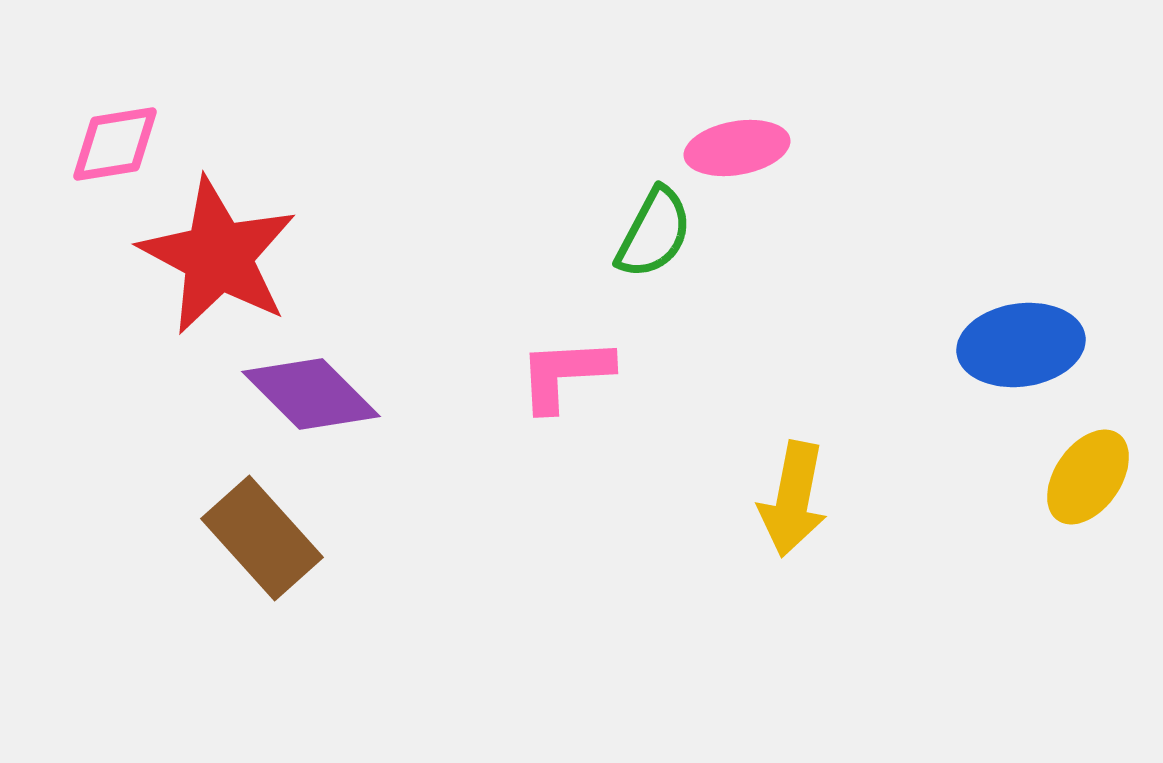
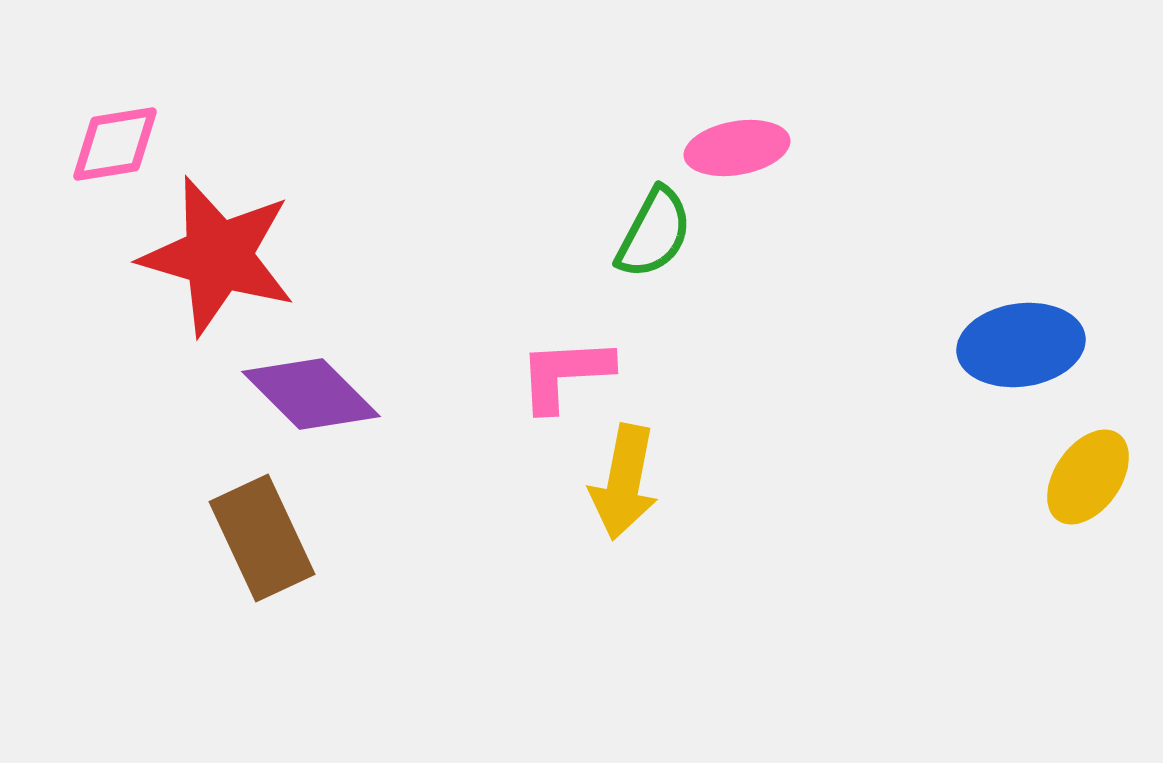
red star: rotated 12 degrees counterclockwise
yellow arrow: moved 169 px left, 17 px up
brown rectangle: rotated 17 degrees clockwise
